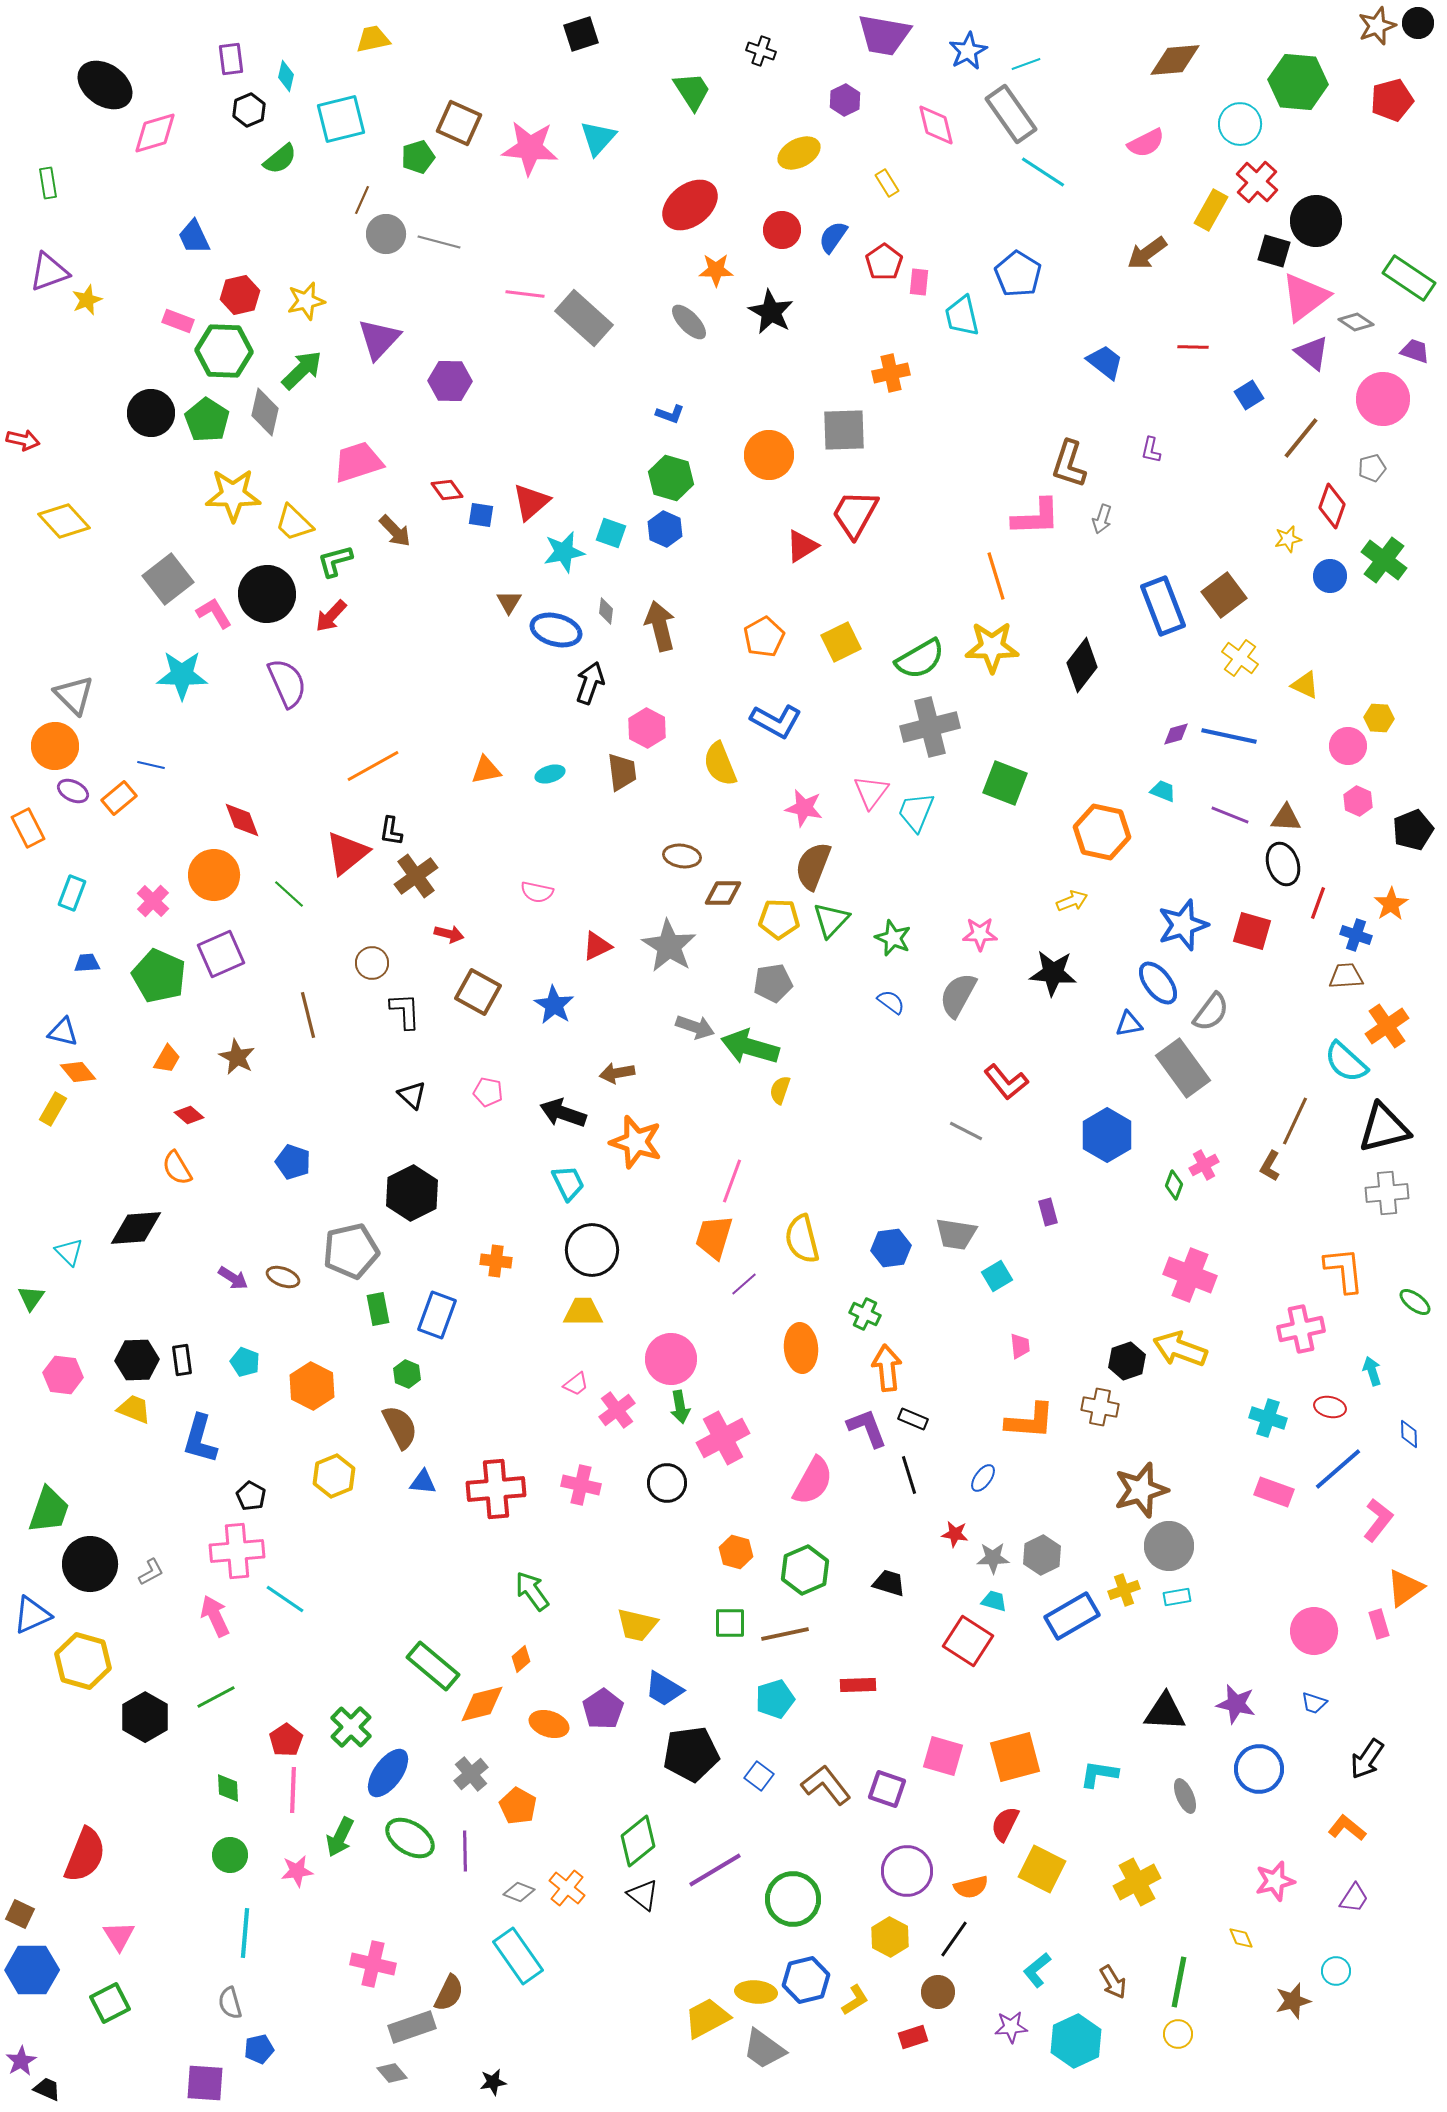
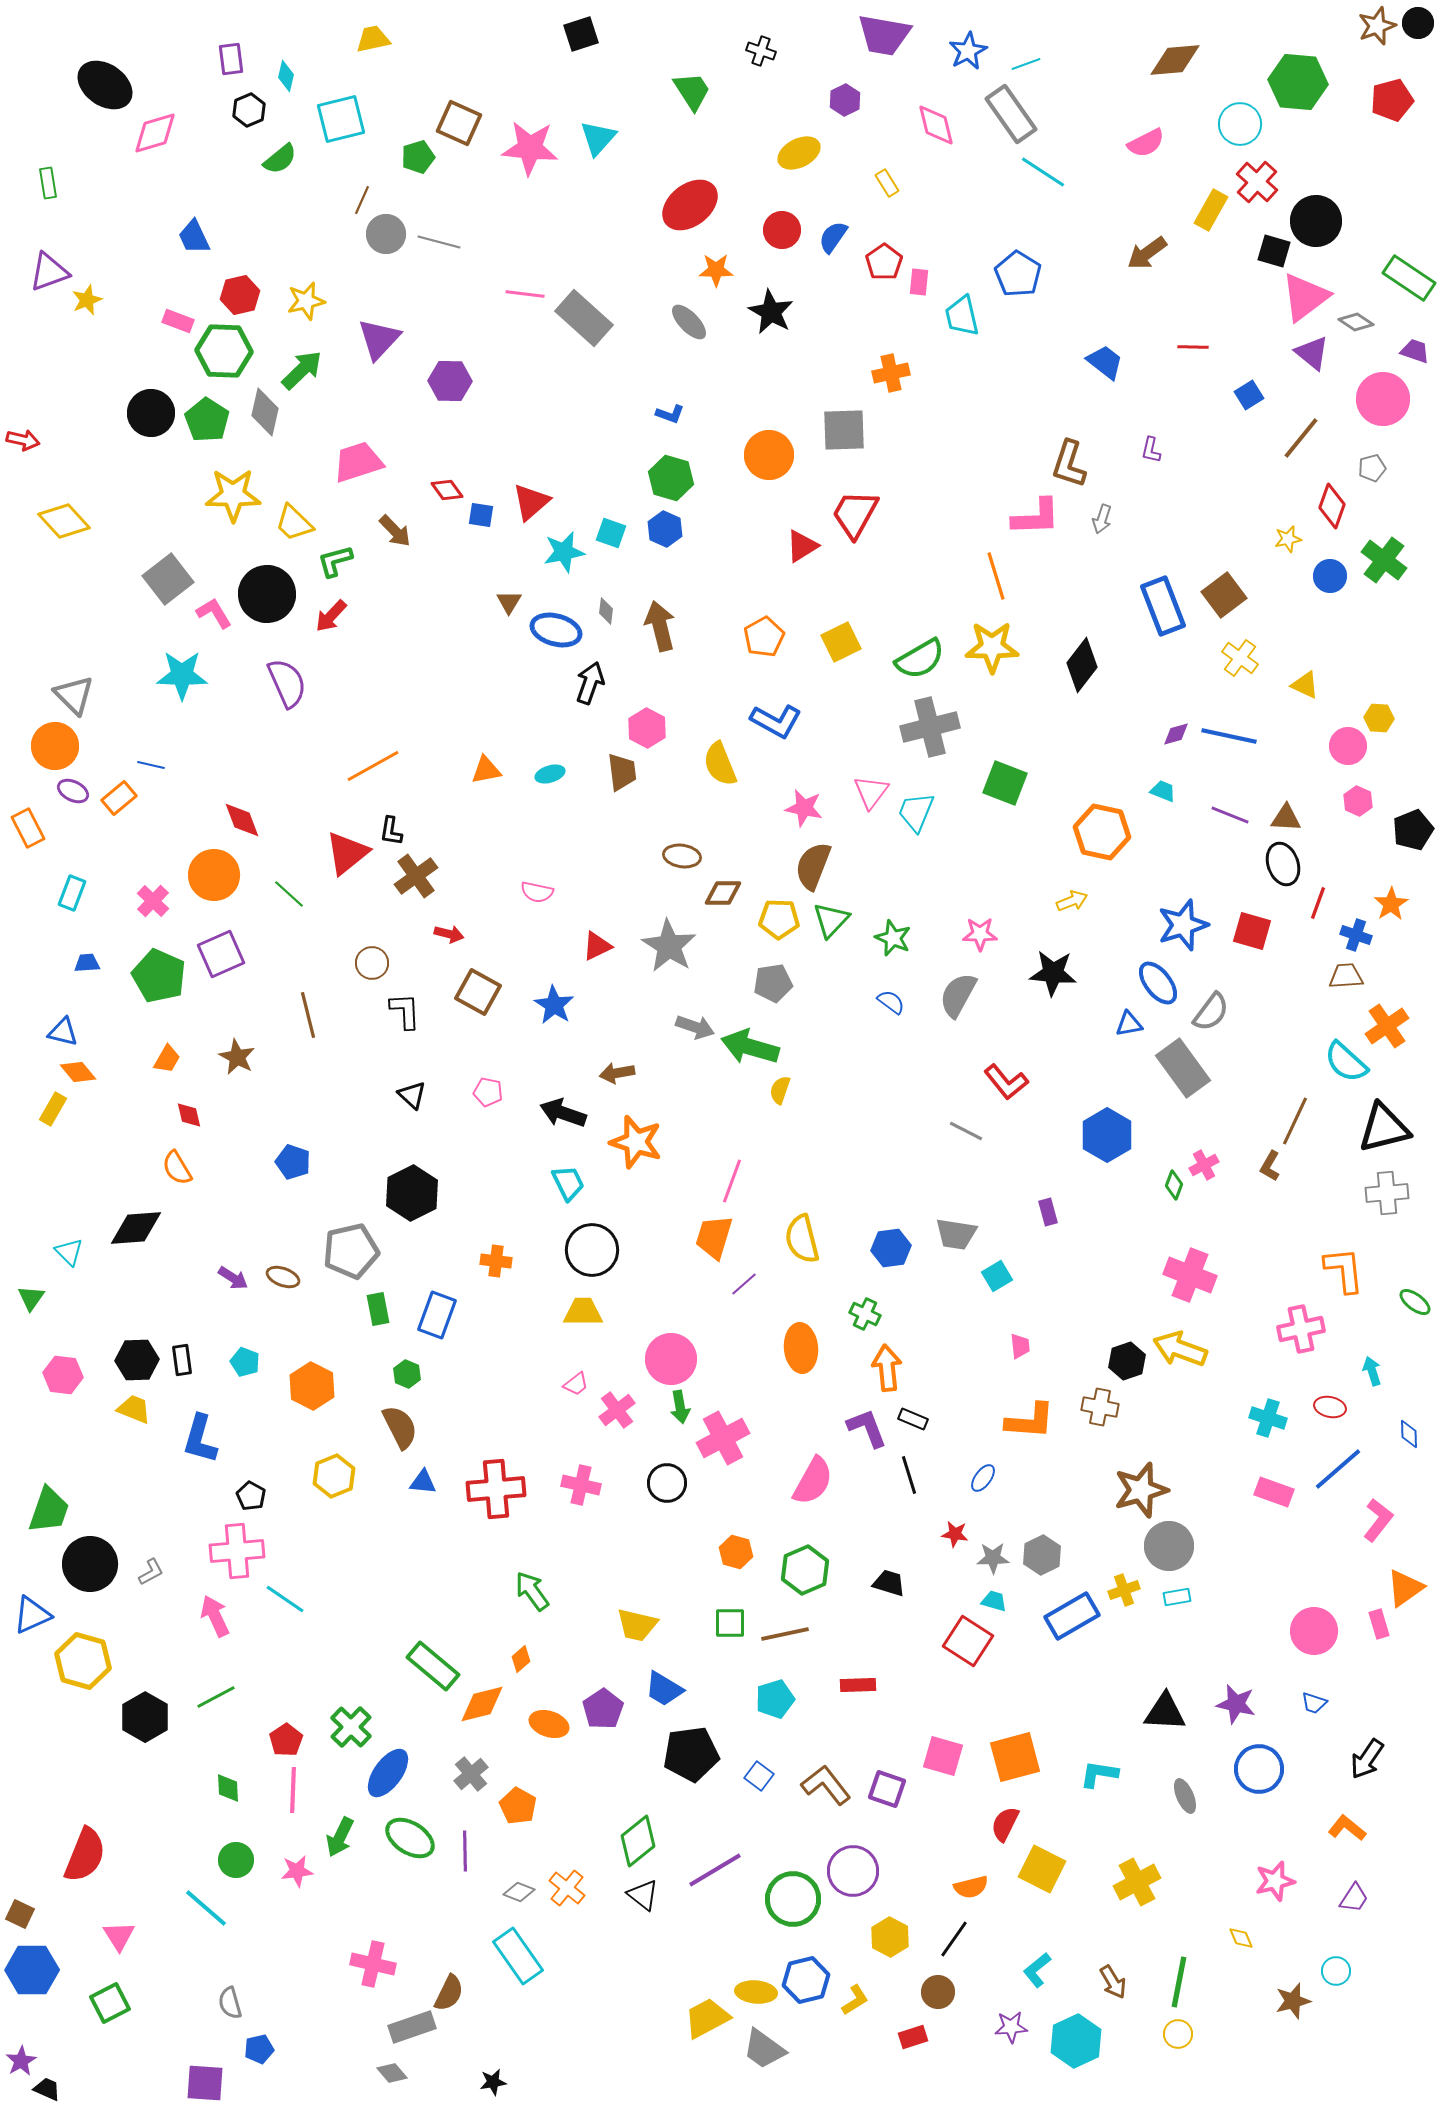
red diamond at (189, 1115): rotated 36 degrees clockwise
green circle at (230, 1855): moved 6 px right, 5 px down
purple circle at (907, 1871): moved 54 px left
cyan line at (245, 1933): moved 39 px left, 25 px up; rotated 54 degrees counterclockwise
